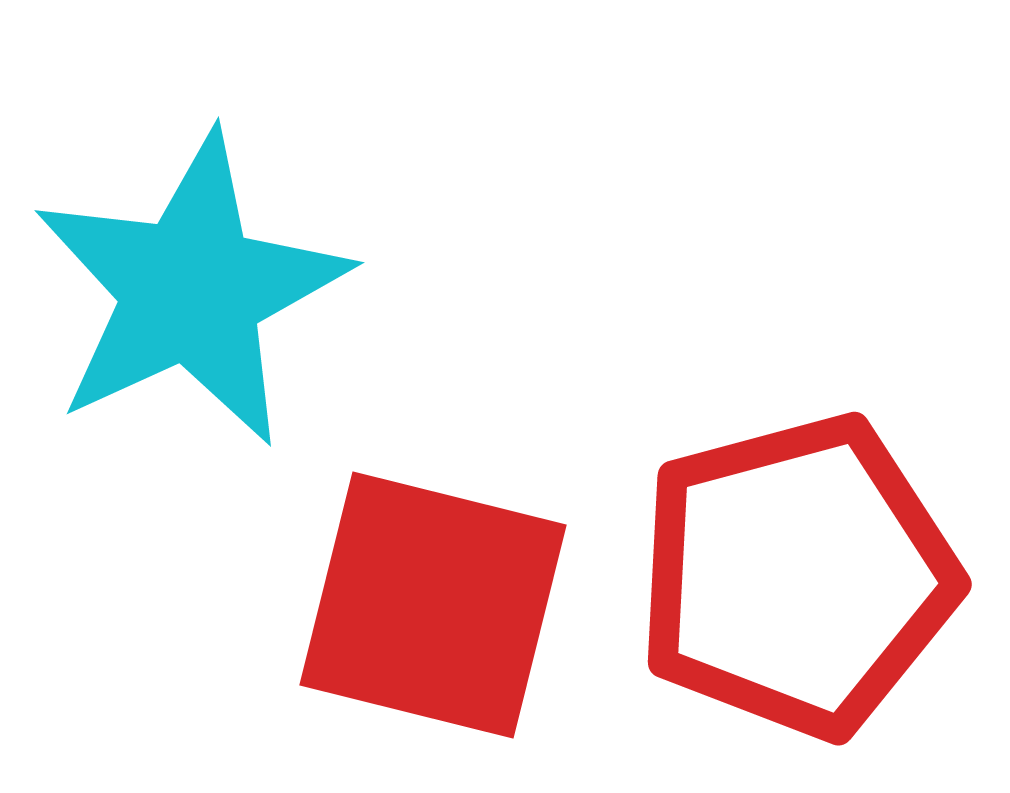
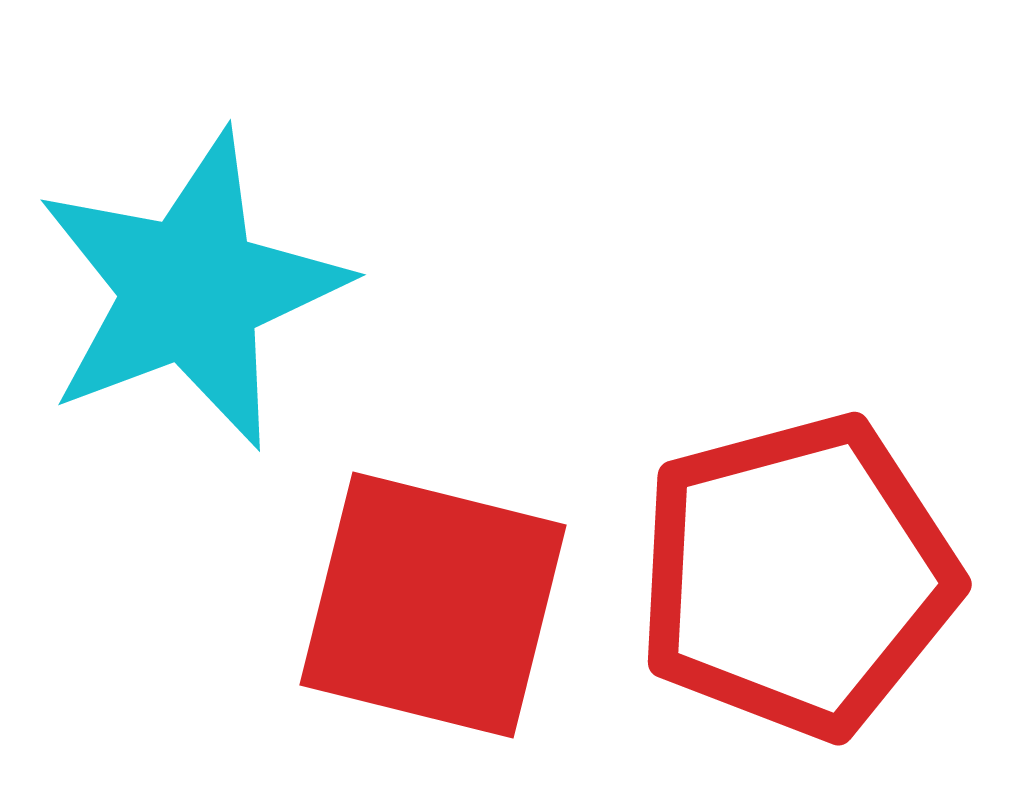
cyan star: rotated 4 degrees clockwise
